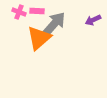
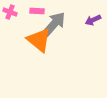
pink cross: moved 9 px left
orange triangle: moved 2 px down; rotated 40 degrees counterclockwise
